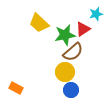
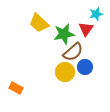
red triangle: moved 3 px right; rotated 21 degrees counterclockwise
green star: moved 1 px left, 1 px up
blue circle: moved 14 px right, 23 px up
